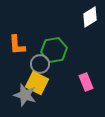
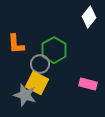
white diamond: moved 1 px left; rotated 20 degrees counterclockwise
orange L-shape: moved 1 px left, 1 px up
green hexagon: rotated 20 degrees counterclockwise
pink rectangle: moved 2 px right, 2 px down; rotated 54 degrees counterclockwise
